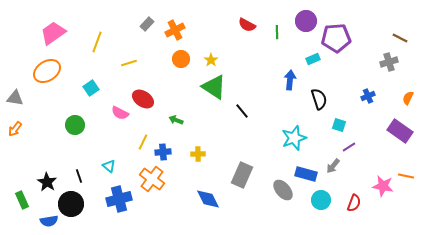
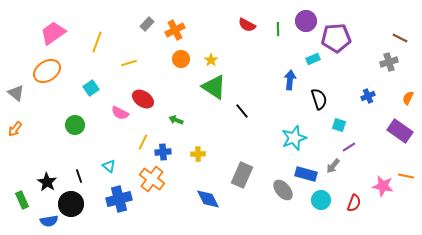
green line at (277, 32): moved 1 px right, 3 px up
gray triangle at (15, 98): moved 1 px right, 5 px up; rotated 30 degrees clockwise
